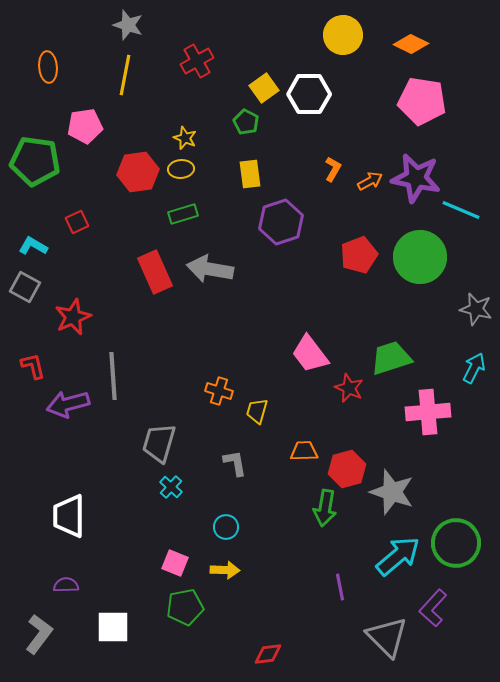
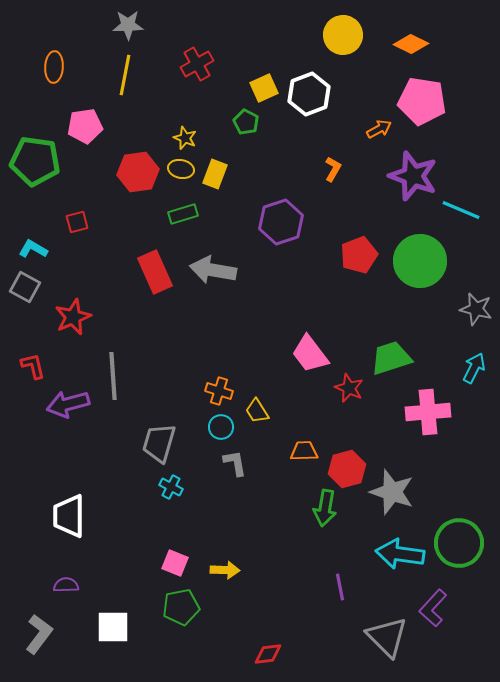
gray star at (128, 25): rotated 20 degrees counterclockwise
red cross at (197, 61): moved 3 px down
orange ellipse at (48, 67): moved 6 px right; rotated 8 degrees clockwise
yellow square at (264, 88): rotated 12 degrees clockwise
white hexagon at (309, 94): rotated 21 degrees counterclockwise
yellow ellipse at (181, 169): rotated 15 degrees clockwise
yellow rectangle at (250, 174): moved 35 px left; rotated 28 degrees clockwise
purple star at (416, 178): moved 3 px left, 2 px up; rotated 9 degrees clockwise
orange arrow at (370, 181): moved 9 px right, 52 px up
red square at (77, 222): rotated 10 degrees clockwise
cyan L-shape at (33, 246): moved 3 px down
green circle at (420, 257): moved 4 px down
gray arrow at (210, 269): moved 3 px right, 1 px down
yellow trapezoid at (257, 411): rotated 48 degrees counterclockwise
cyan cross at (171, 487): rotated 15 degrees counterclockwise
cyan circle at (226, 527): moved 5 px left, 100 px up
green circle at (456, 543): moved 3 px right
cyan arrow at (398, 556): moved 2 px right, 2 px up; rotated 132 degrees counterclockwise
green pentagon at (185, 607): moved 4 px left
